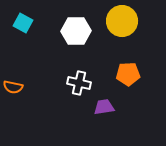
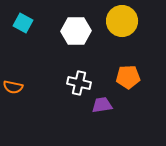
orange pentagon: moved 3 px down
purple trapezoid: moved 2 px left, 2 px up
